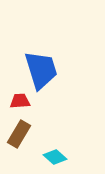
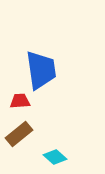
blue trapezoid: rotated 9 degrees clockwise
brown rectangle: rotated 20 degrees clockwise
